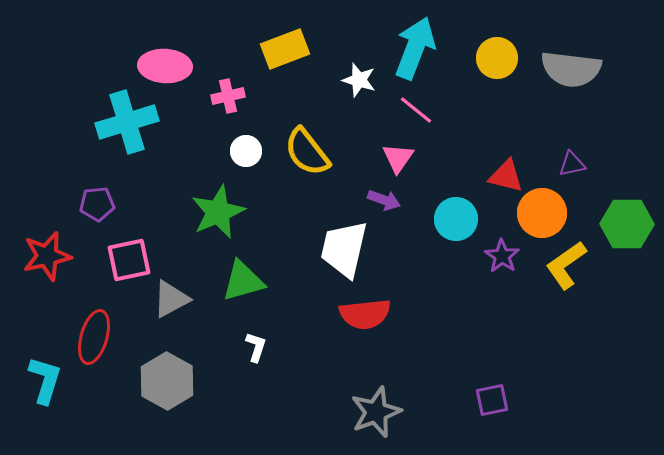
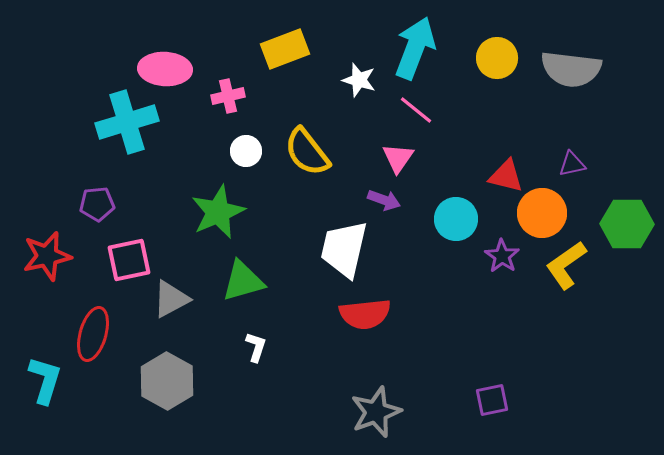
pink ellipse: moved 3 px down
red ellipse: moved 1 px left, 3 px up
